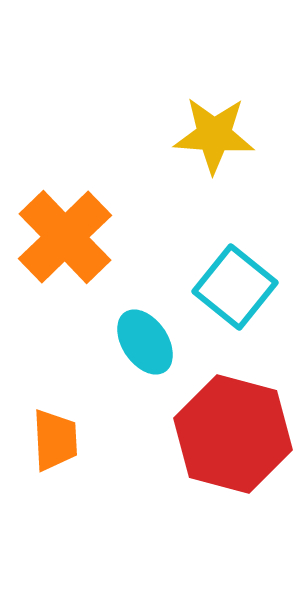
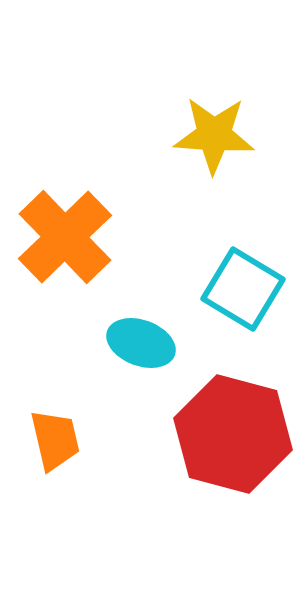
cyan square: moved 8 px right, 2 px down; rotated 8 degrees counterclockwise
cyan ellipse: moved 4 px left, 1 px down; rotated 36 degrees counterclockwise
orange trapezoid: rotated 10 degrees counterclockwise
